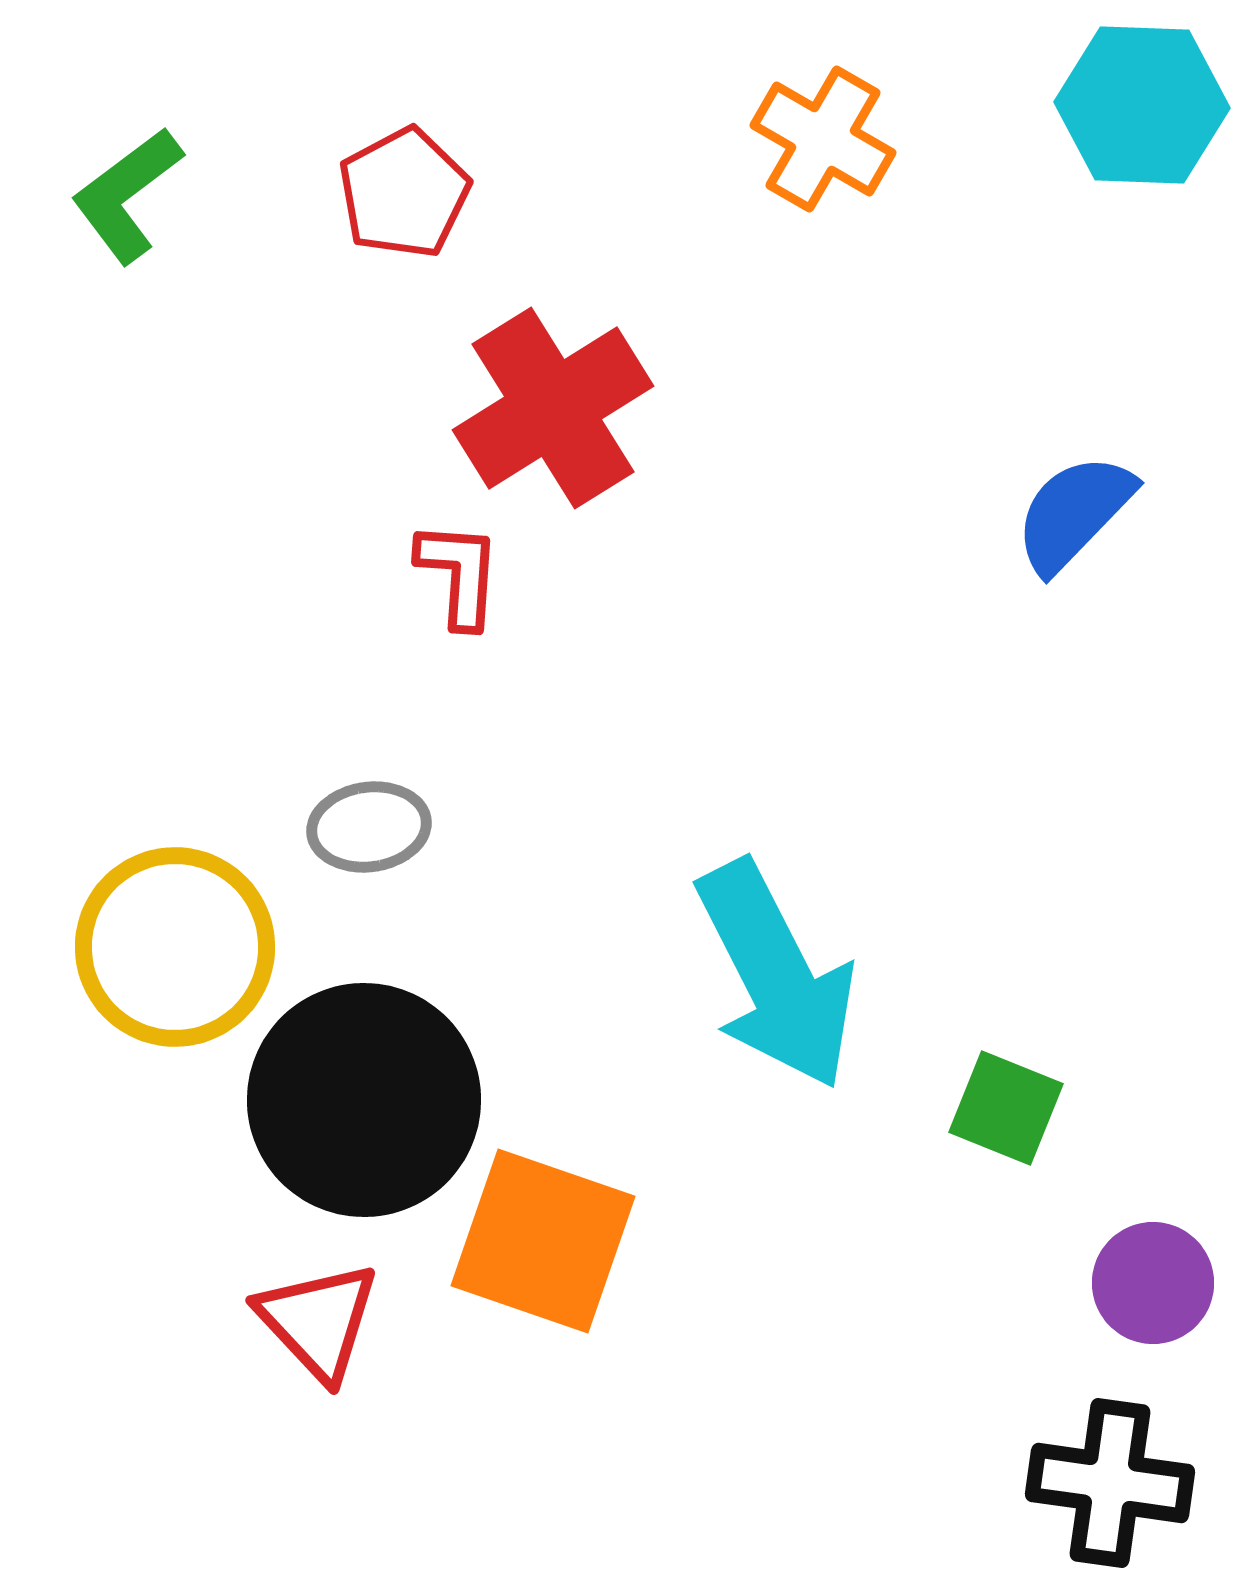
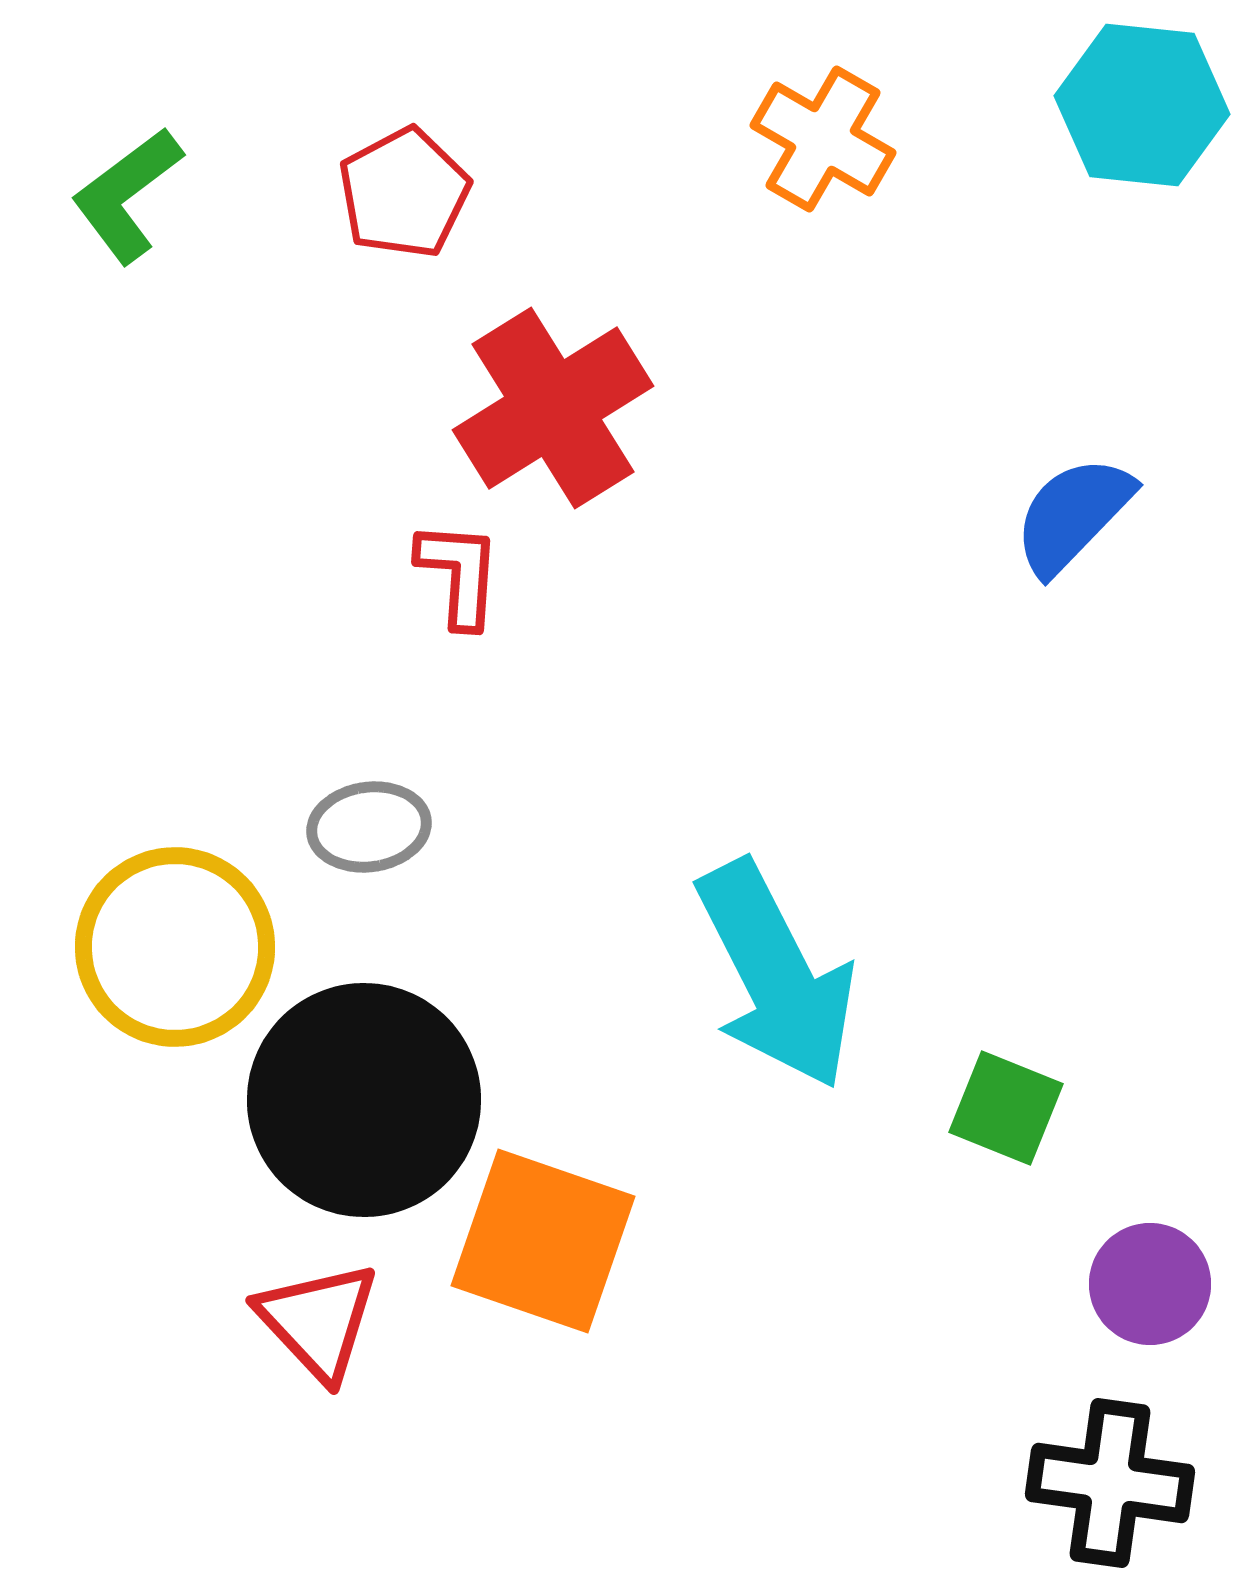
cyan hexagon: rotated 4 degrees clockwise
blue semicircle: moved 1 px left, 2 px down
purple circle: moved 3 px left, 1 px down
